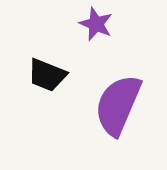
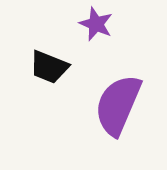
black trapezoid: moved 2 px right, 8 px up
